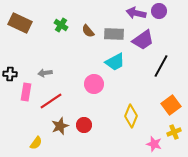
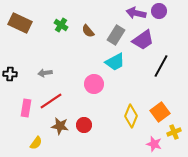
gray rectangle: moved 2 px right, 1 px down; rotated 60 degrees counterclockwise
pink rectangle: moved 16 px down
orange square: moved 11 px left, 7 px down
brown star: rotated 30 degrees clockwise
